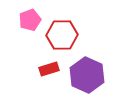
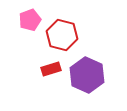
red hexagon: rotated 16 degrees clockwise
red rectangle: moved 2 px right
